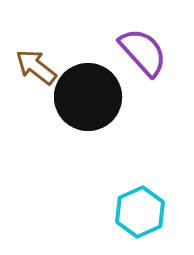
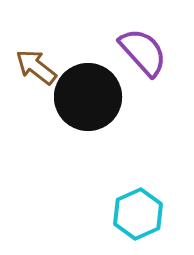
cyan hexagon: moved 2 px left, 2 px down
